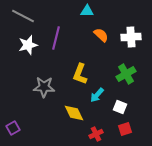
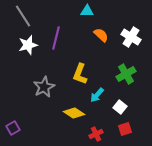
gray line: rotated 30 degrees clockwise
white cross: rotated 36 degrees clockwise
gray star: rotated 30 degrees counterclockwise
white square: rotated 16 degrees clockwise
yellow diamond: rotated 30 degrees counterclockwise
